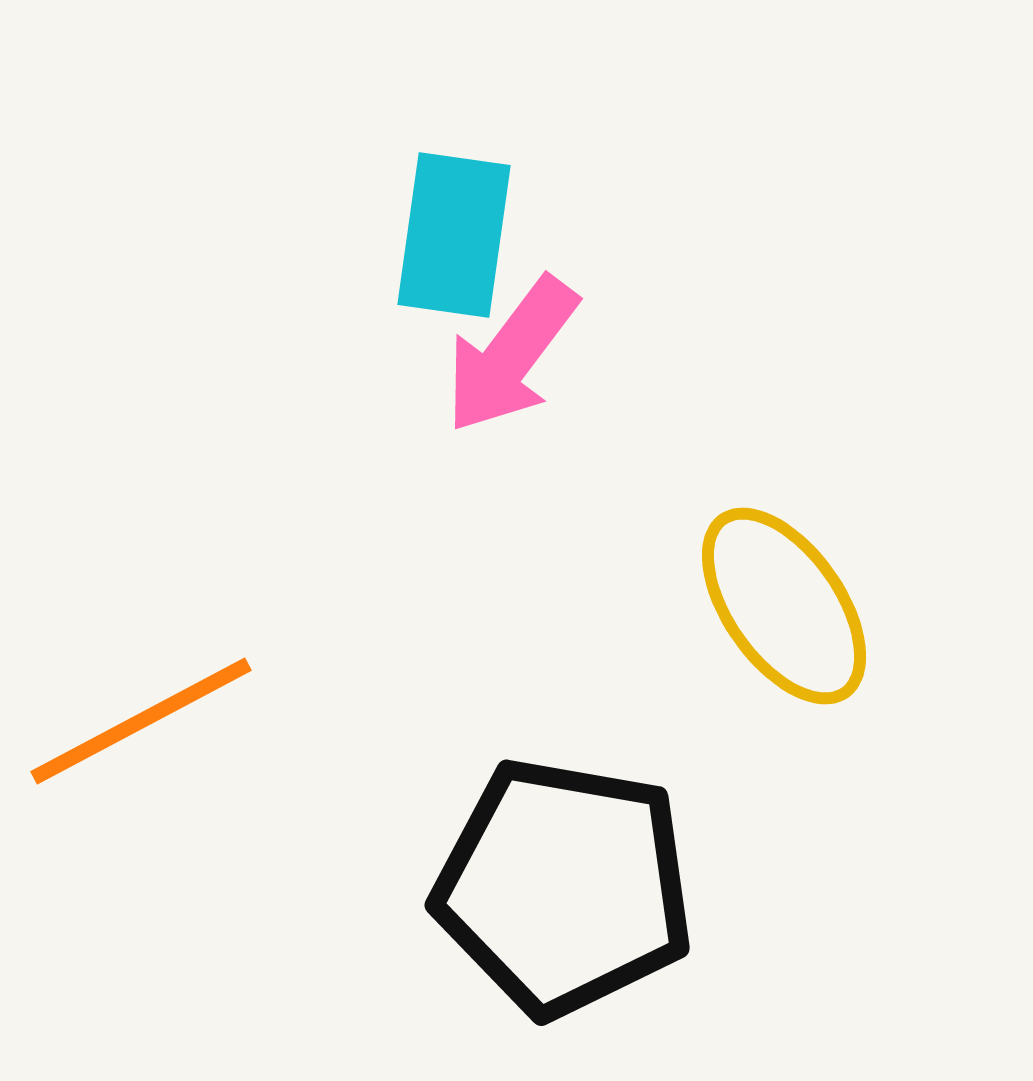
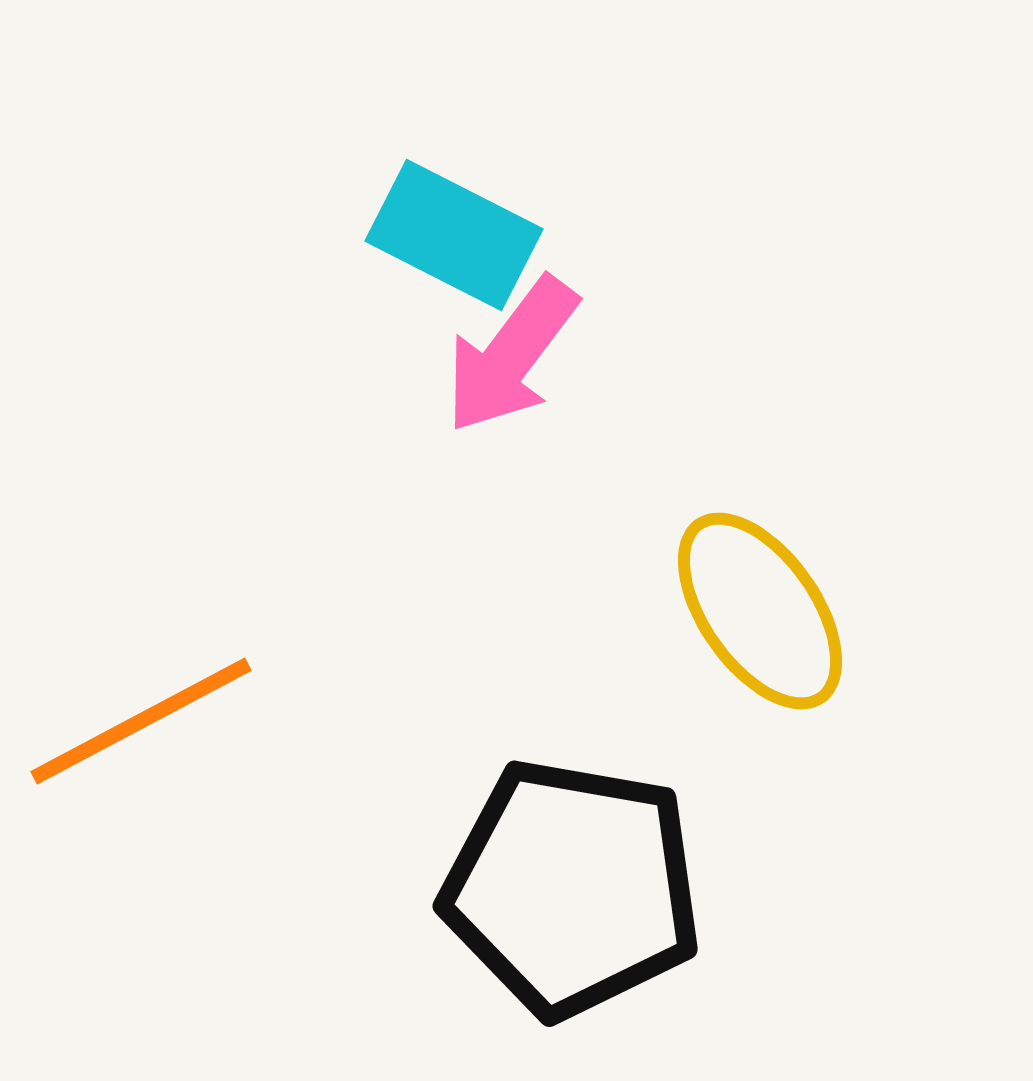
cyan rectangle: rotated 71 degrees counterclockwise
yellow ellipse: moved 24 px left, 5 px down
black pentagon: moved 8 px right, 1 px down
